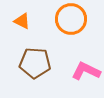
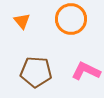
orange triangle: rotated 24 degrees clockwise
brown pentagon: moved 1 px right, 9 px down
